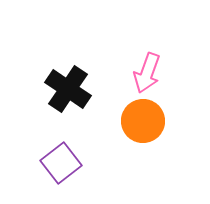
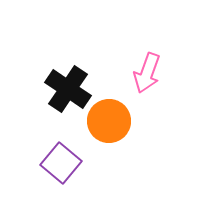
orange circle: moved 34 px left
purple square: rotated 12 degrees counterclockwise
